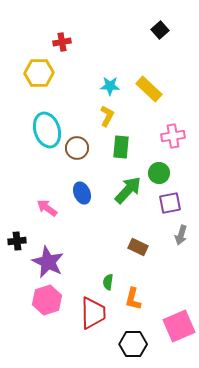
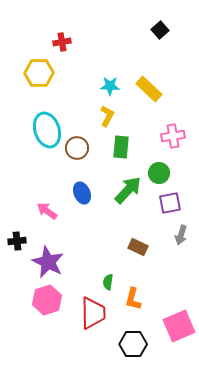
pink arrow: moved 3 px down
